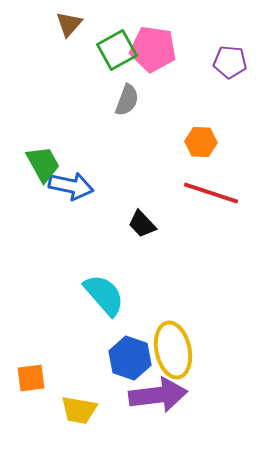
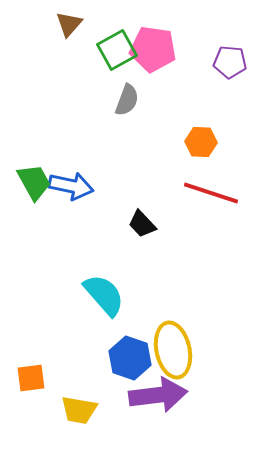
green trapezoid: moved 9 px left, 18 px down
